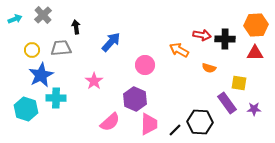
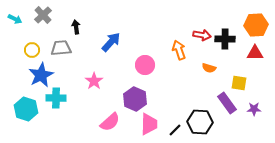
cyan arrow: rotated 48 degrees clockwise
orange arrow: rotated 42 degrees clockwise
